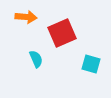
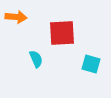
orange arrow: moved 10 px left
red square: rotated 20 degrees clockwise
